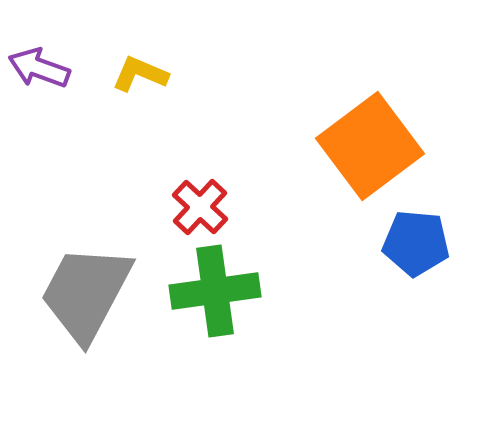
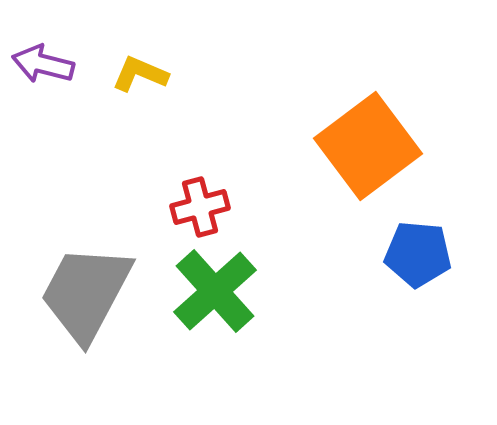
purple arrow: moved 4 px right, 4 px up; rotated 6 degrees counterclockwise
orange square: moved 2 px left
red cross: rotated 32 degrees clockwise
blue pentagon: moved 2 px right, 11 px down
green cross: rotated 34 degrees counterclockwise
